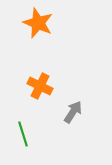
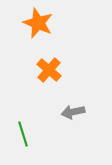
orange cross: moved 9 px right, 16 px up; rotated 15 degrees clockwise
gray arrow: rotated 135 degrees counterclockwise
